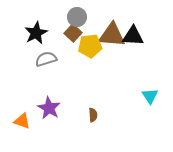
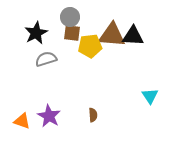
gray circle: moved 7 px left
brown square: moved 1 px left; rotated 36 degrees counterclockwise
purple star: moved 8 px down
